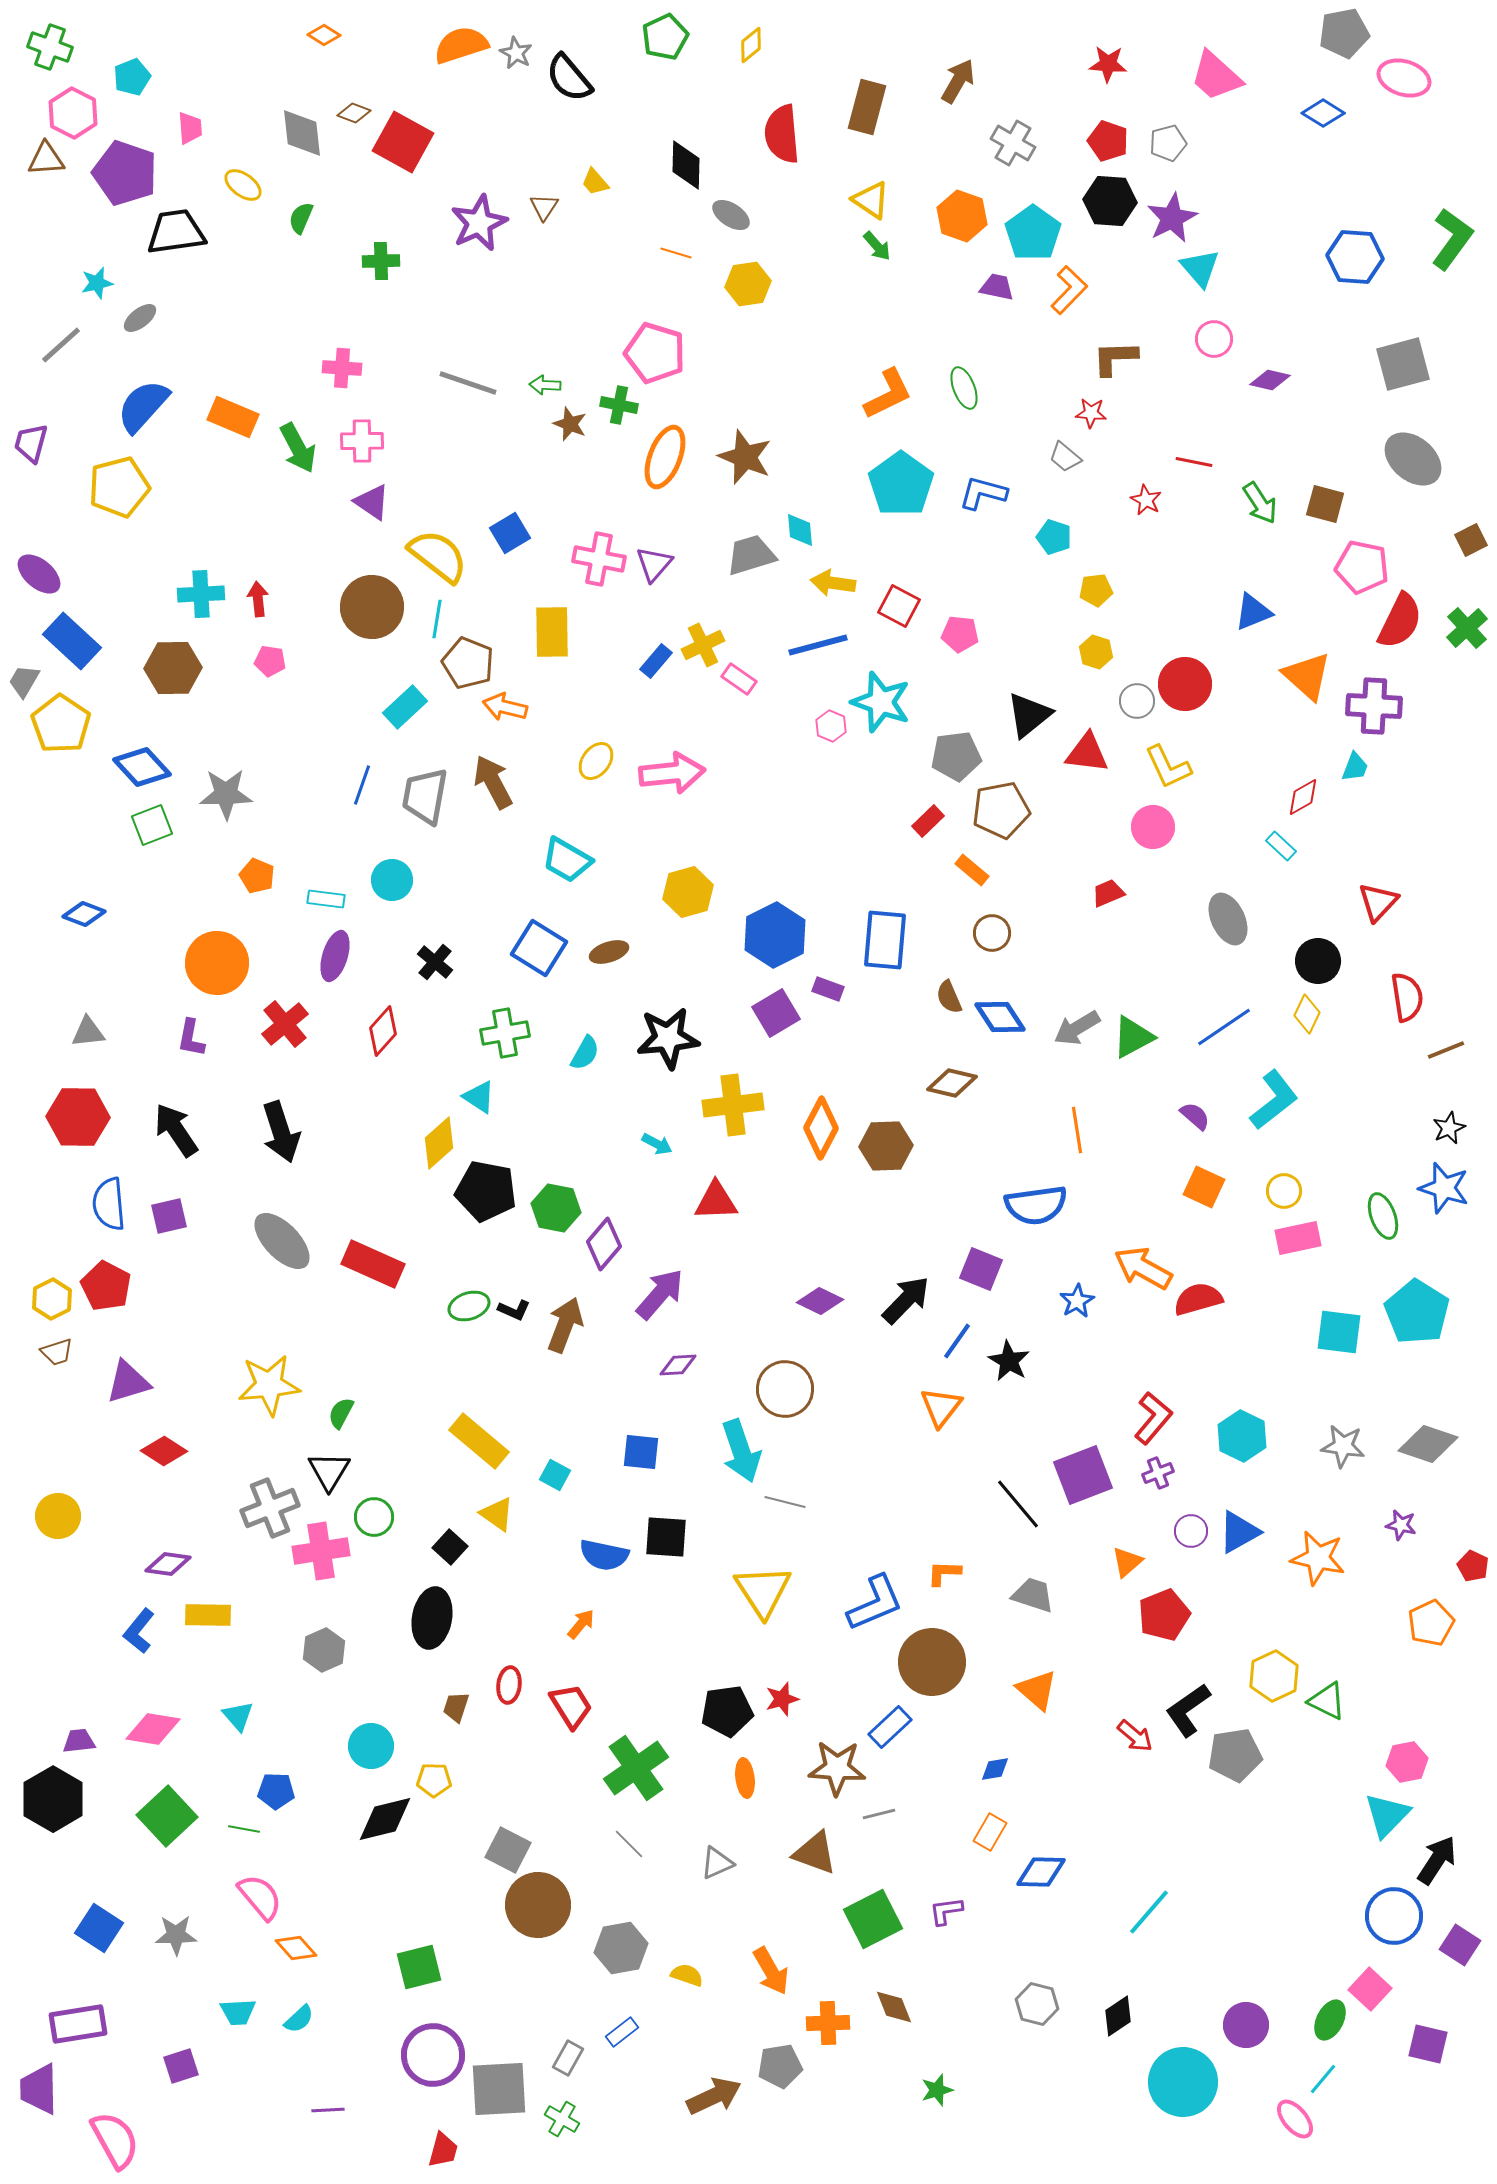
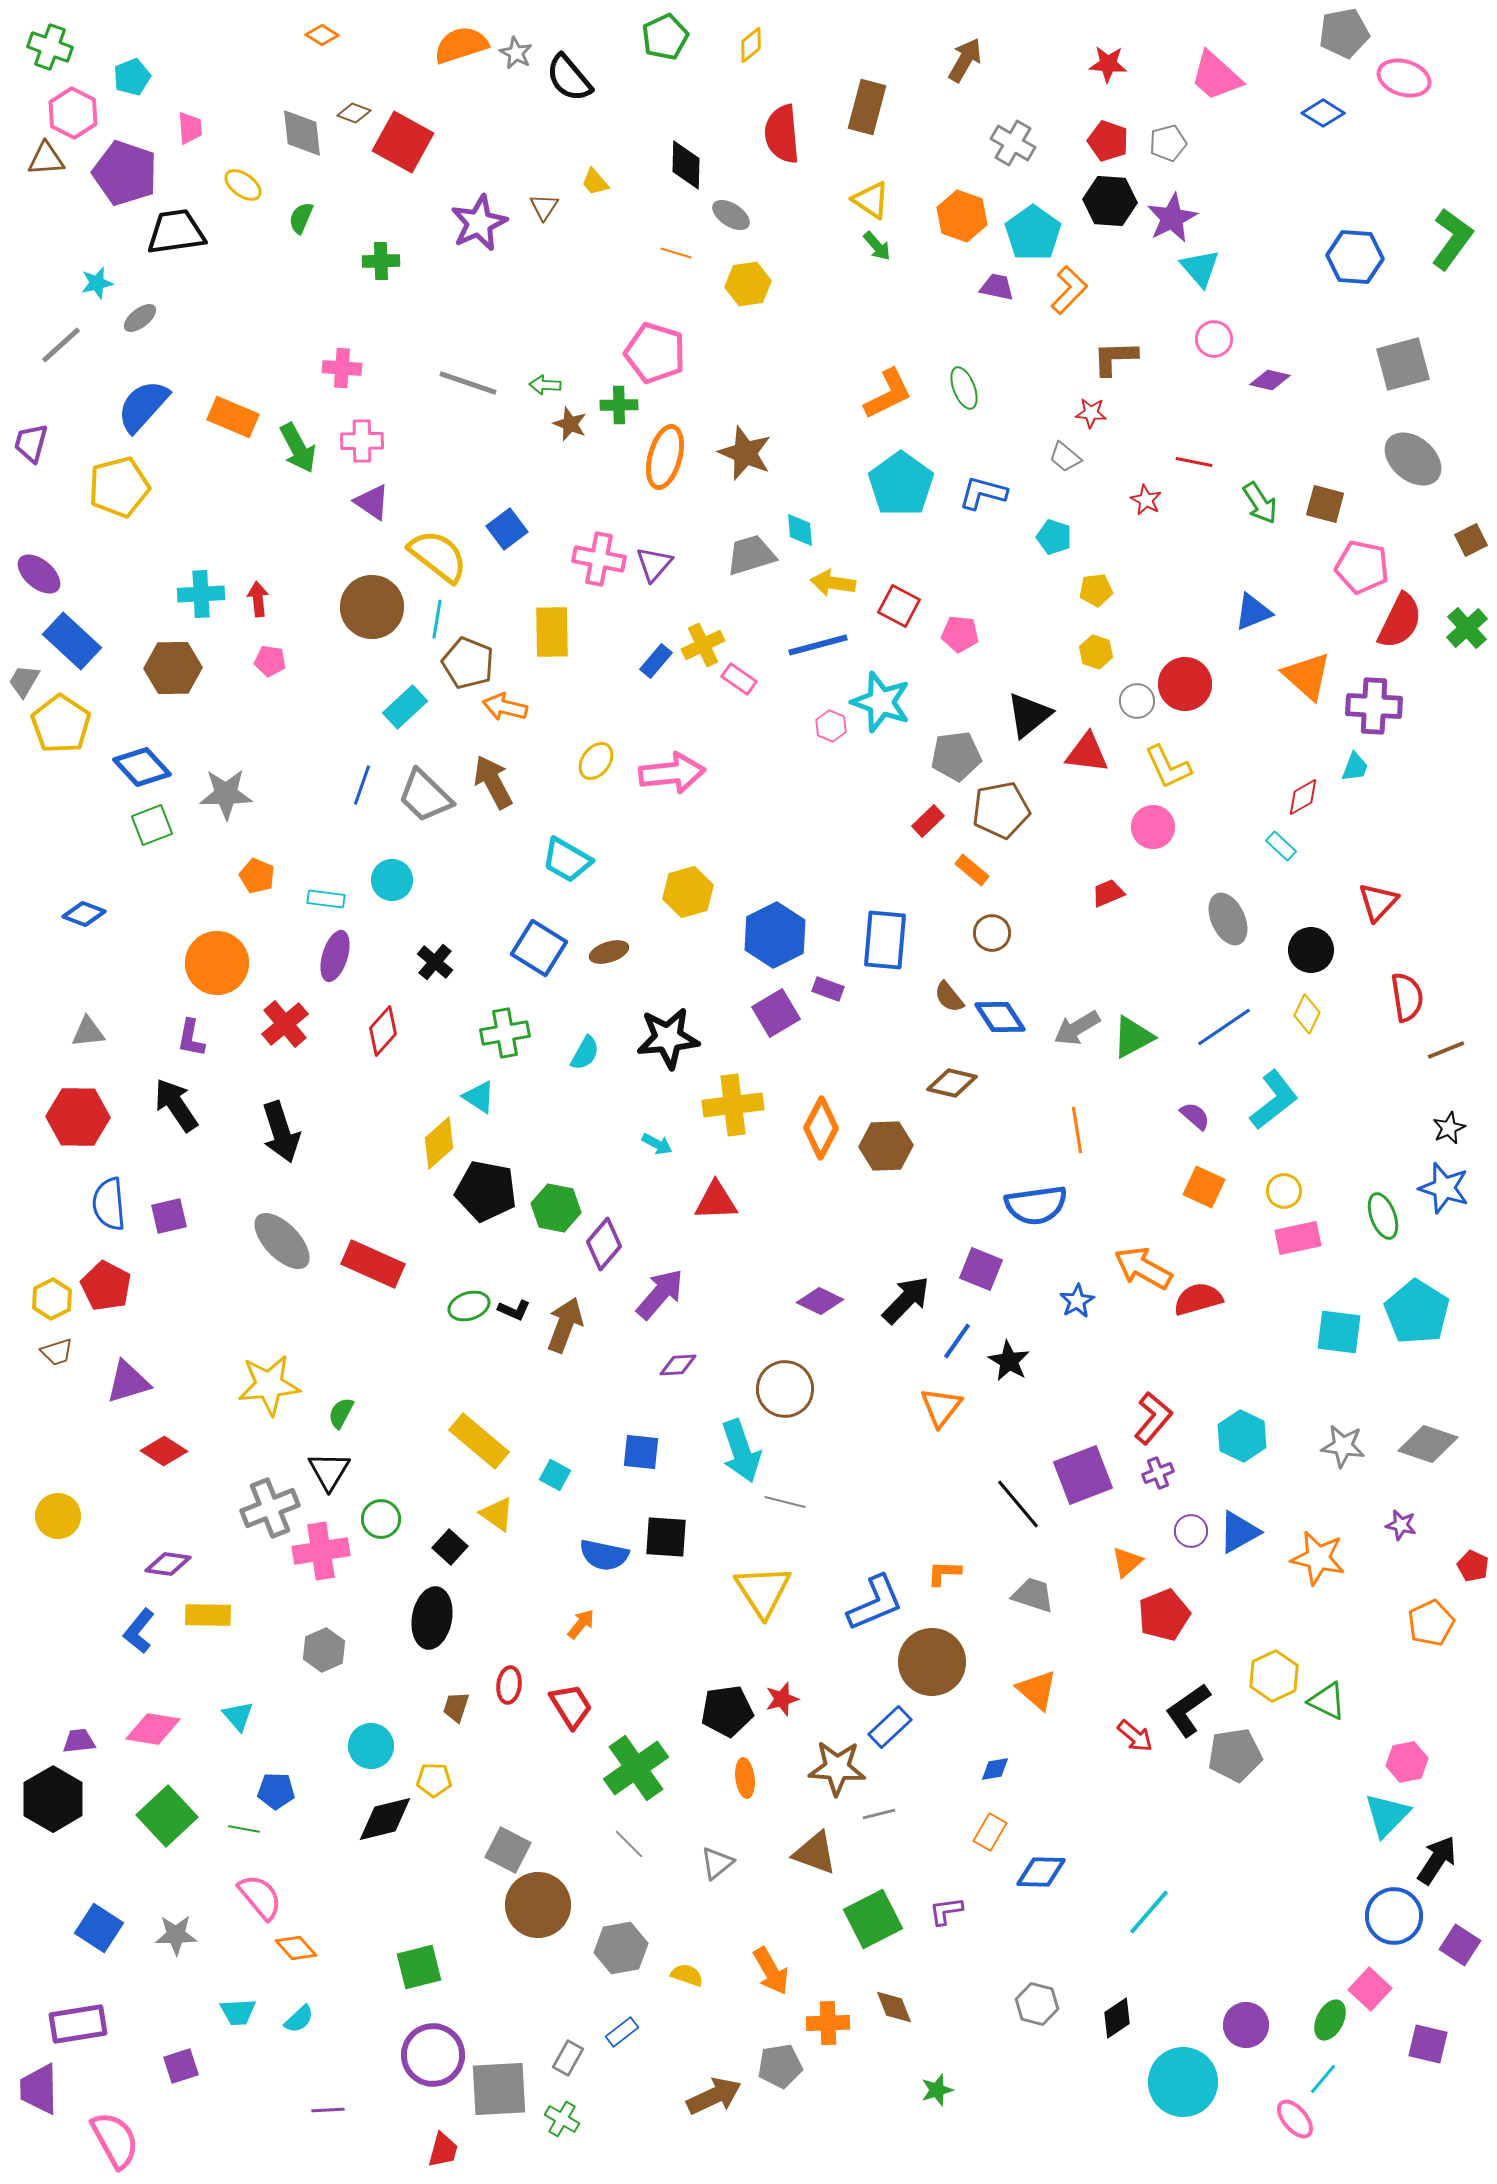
orange diamond at (324, 35): moved 2 px left
brown arrow at (958, 81): moved 7 px right, 21 px up
green cross at (619, 405): rotated 12 degrees counterclockwise
orange ellipse at (665, 457): rotated 6 degrees counterclockwise
brown star at (745, 457): moved 4 px up
blue square at (510, 533): moved 3 px left, 4 px up; rotated 6 degrees counterclockwise
gray trapezoid at (425, 796): rotated 56 degrees counterclockwise
black circle at (1318, 961): moved 7 px left, 11 px up
brown semicircle at (949, 997): rotated 16 degrees counterclockwise
black arrow at (176, 1130): moved 25 px up
green circle at (374, 1517): moved 7 px right, 2 px down
gray triangle at (717, 1863): rotated 15 degrees counterclockwise
black diamond at (1118, 2016): moved 1 px left, 2 px down
